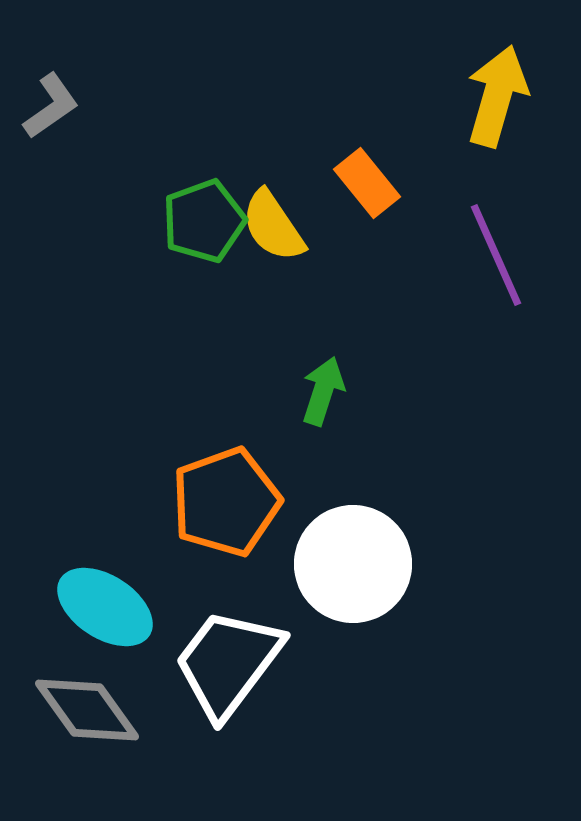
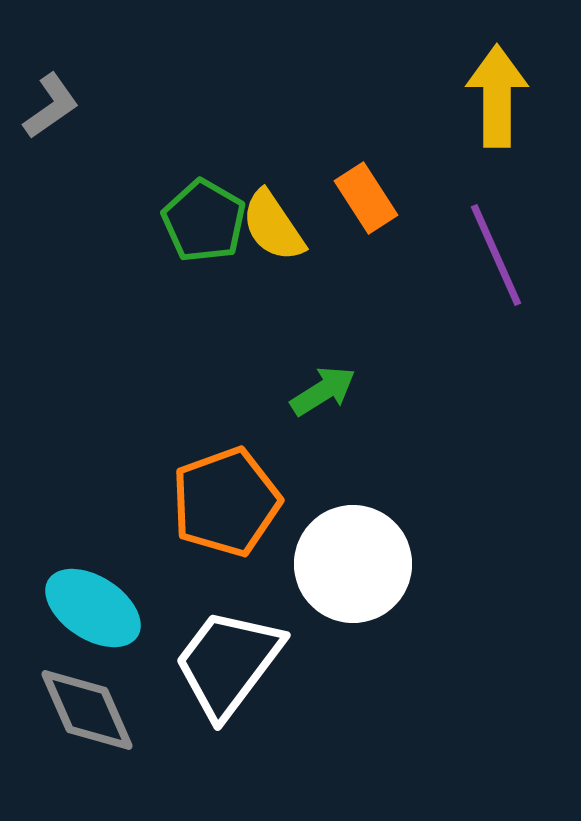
yellow arrow: rotated 16 degrees counterclockwise
orange rectangle: moved 1 px left, 15 px down; rotated 6 degrees clockwise
green pentagon: rotated 22 degrees counterclockwise
green arrow: rotated 40 degrees clockwise
cyan ellipse: moved 12 px left, 1 px down
gray diamond: rotated 12 degrees clockwise
